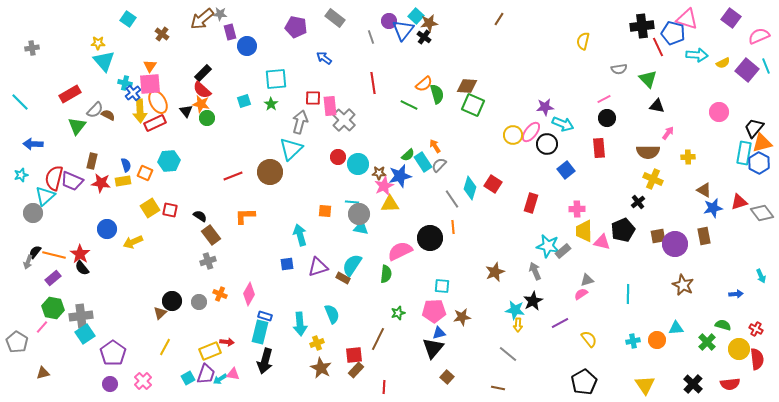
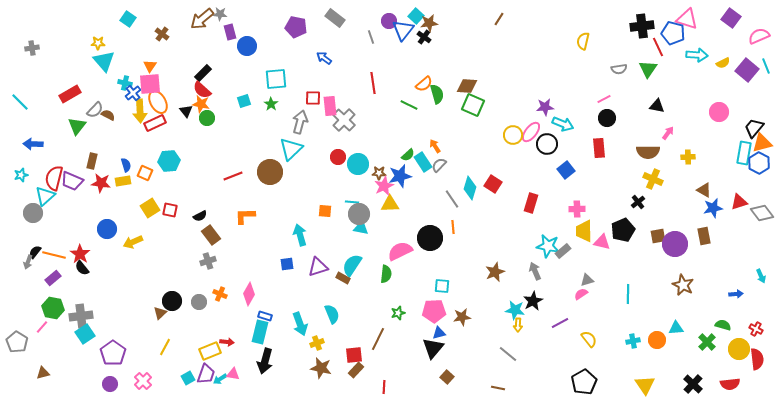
green triangle at (648, 79): moved 10 px up; rotated 18 degrees clockwise
black semicircle at (200, 216): rotated 120 degrees clockwise
cyan arrow at (300, 324): rotated 15 degrees counterclockwise
brown star at (321, 368): rotated 15 degrees counterclockwise
